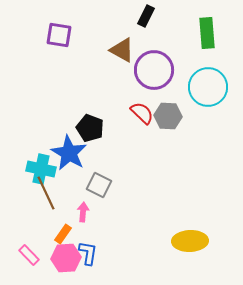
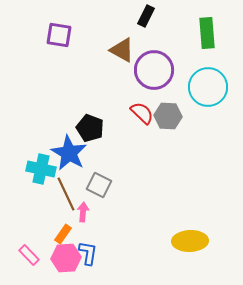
brown line: moved 20 px right, 1 px down
